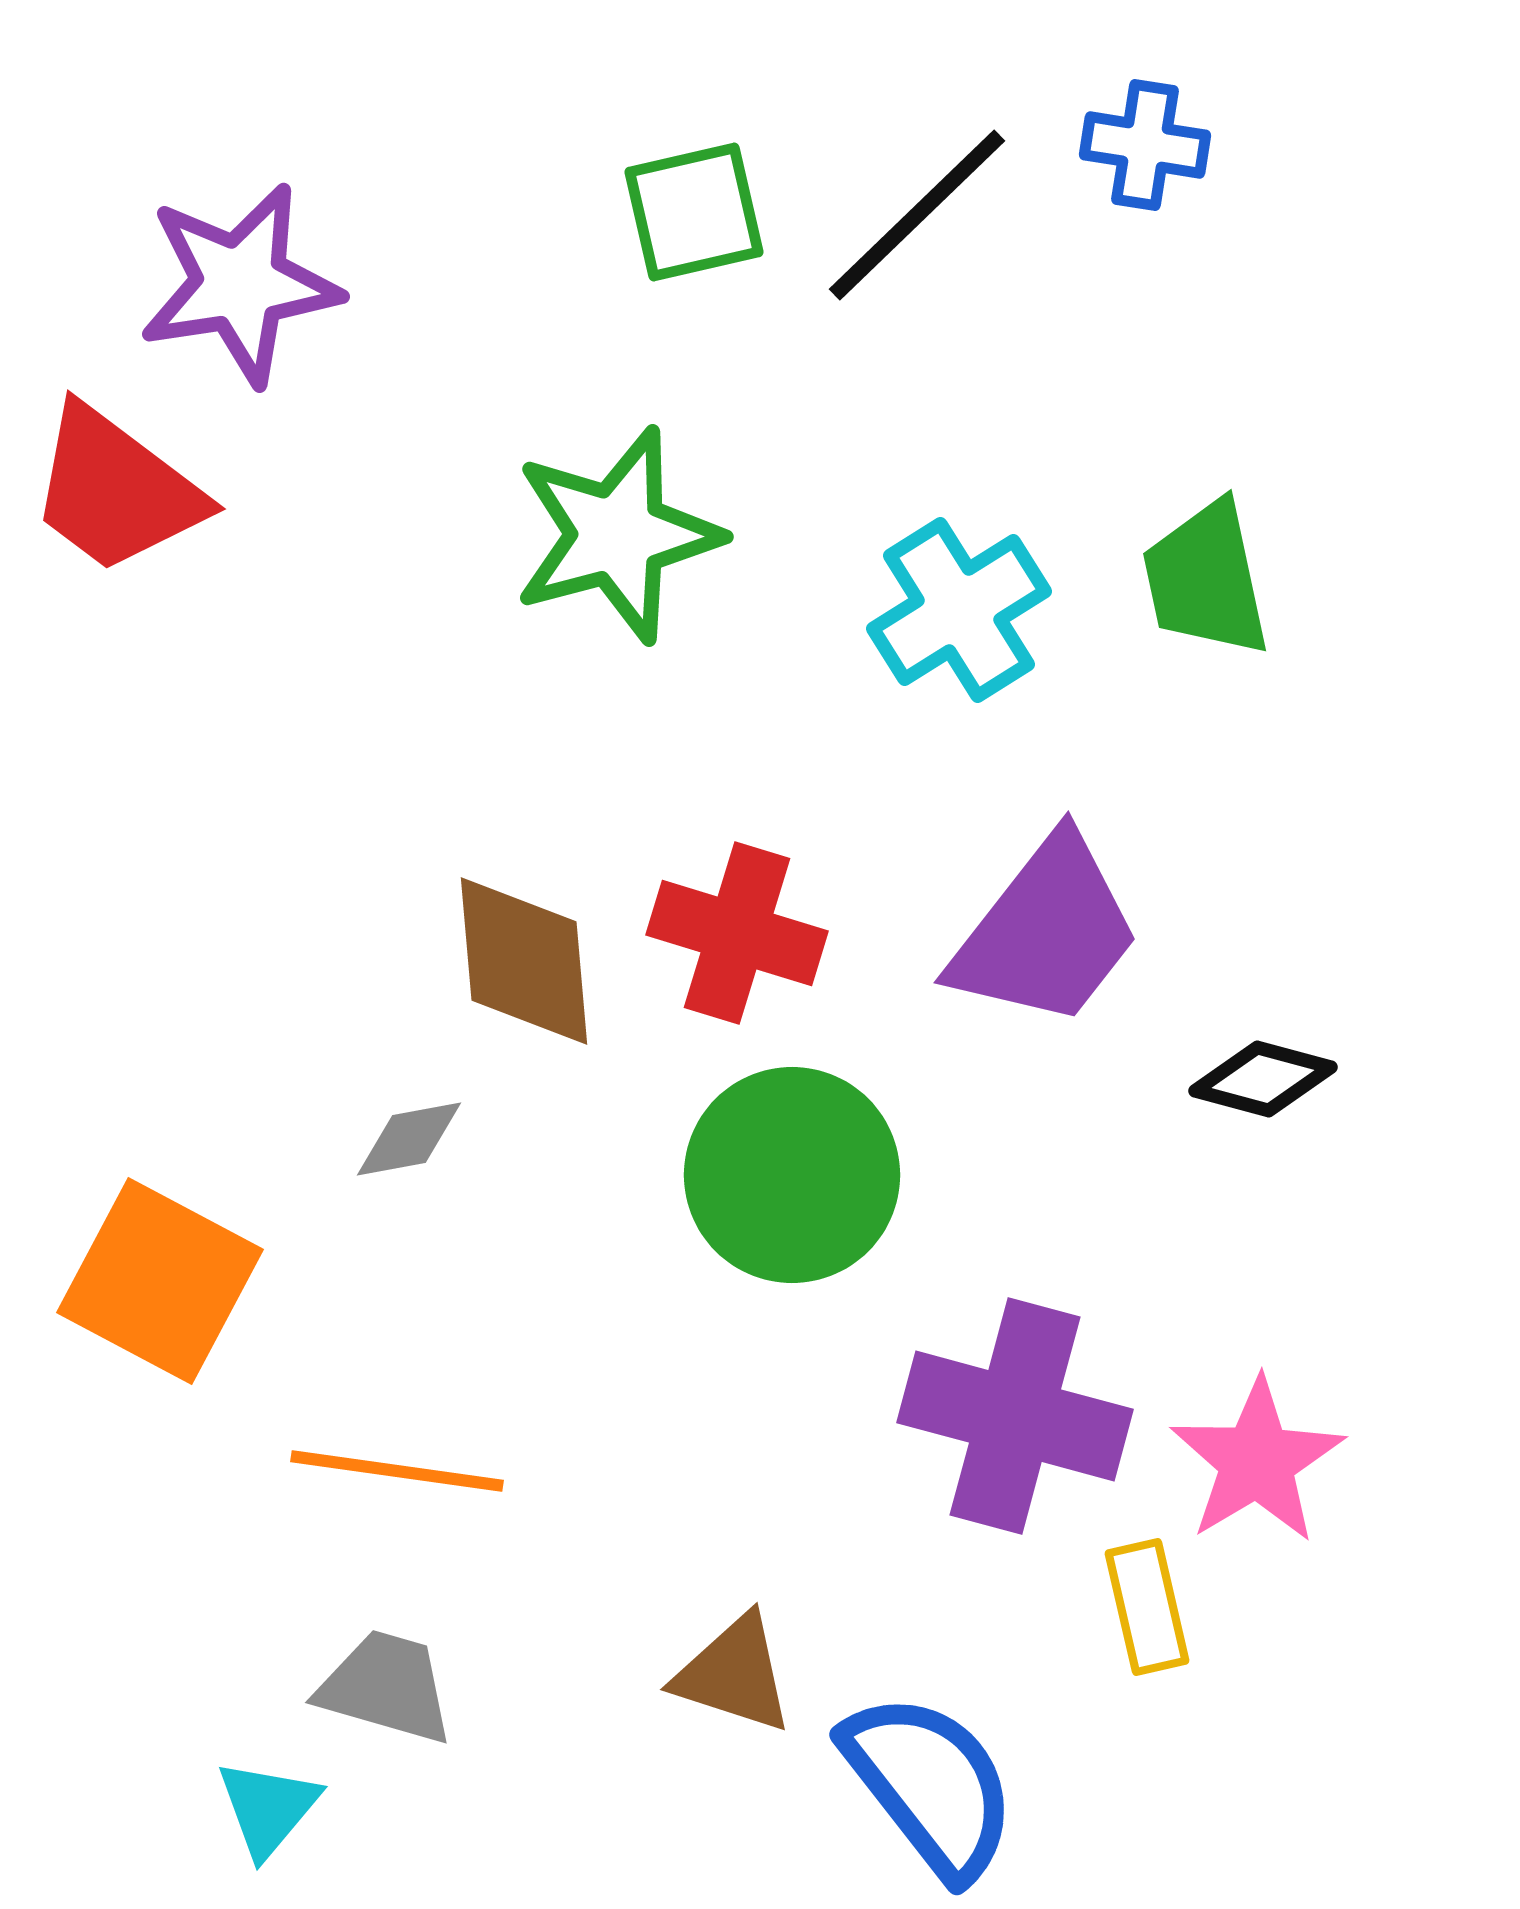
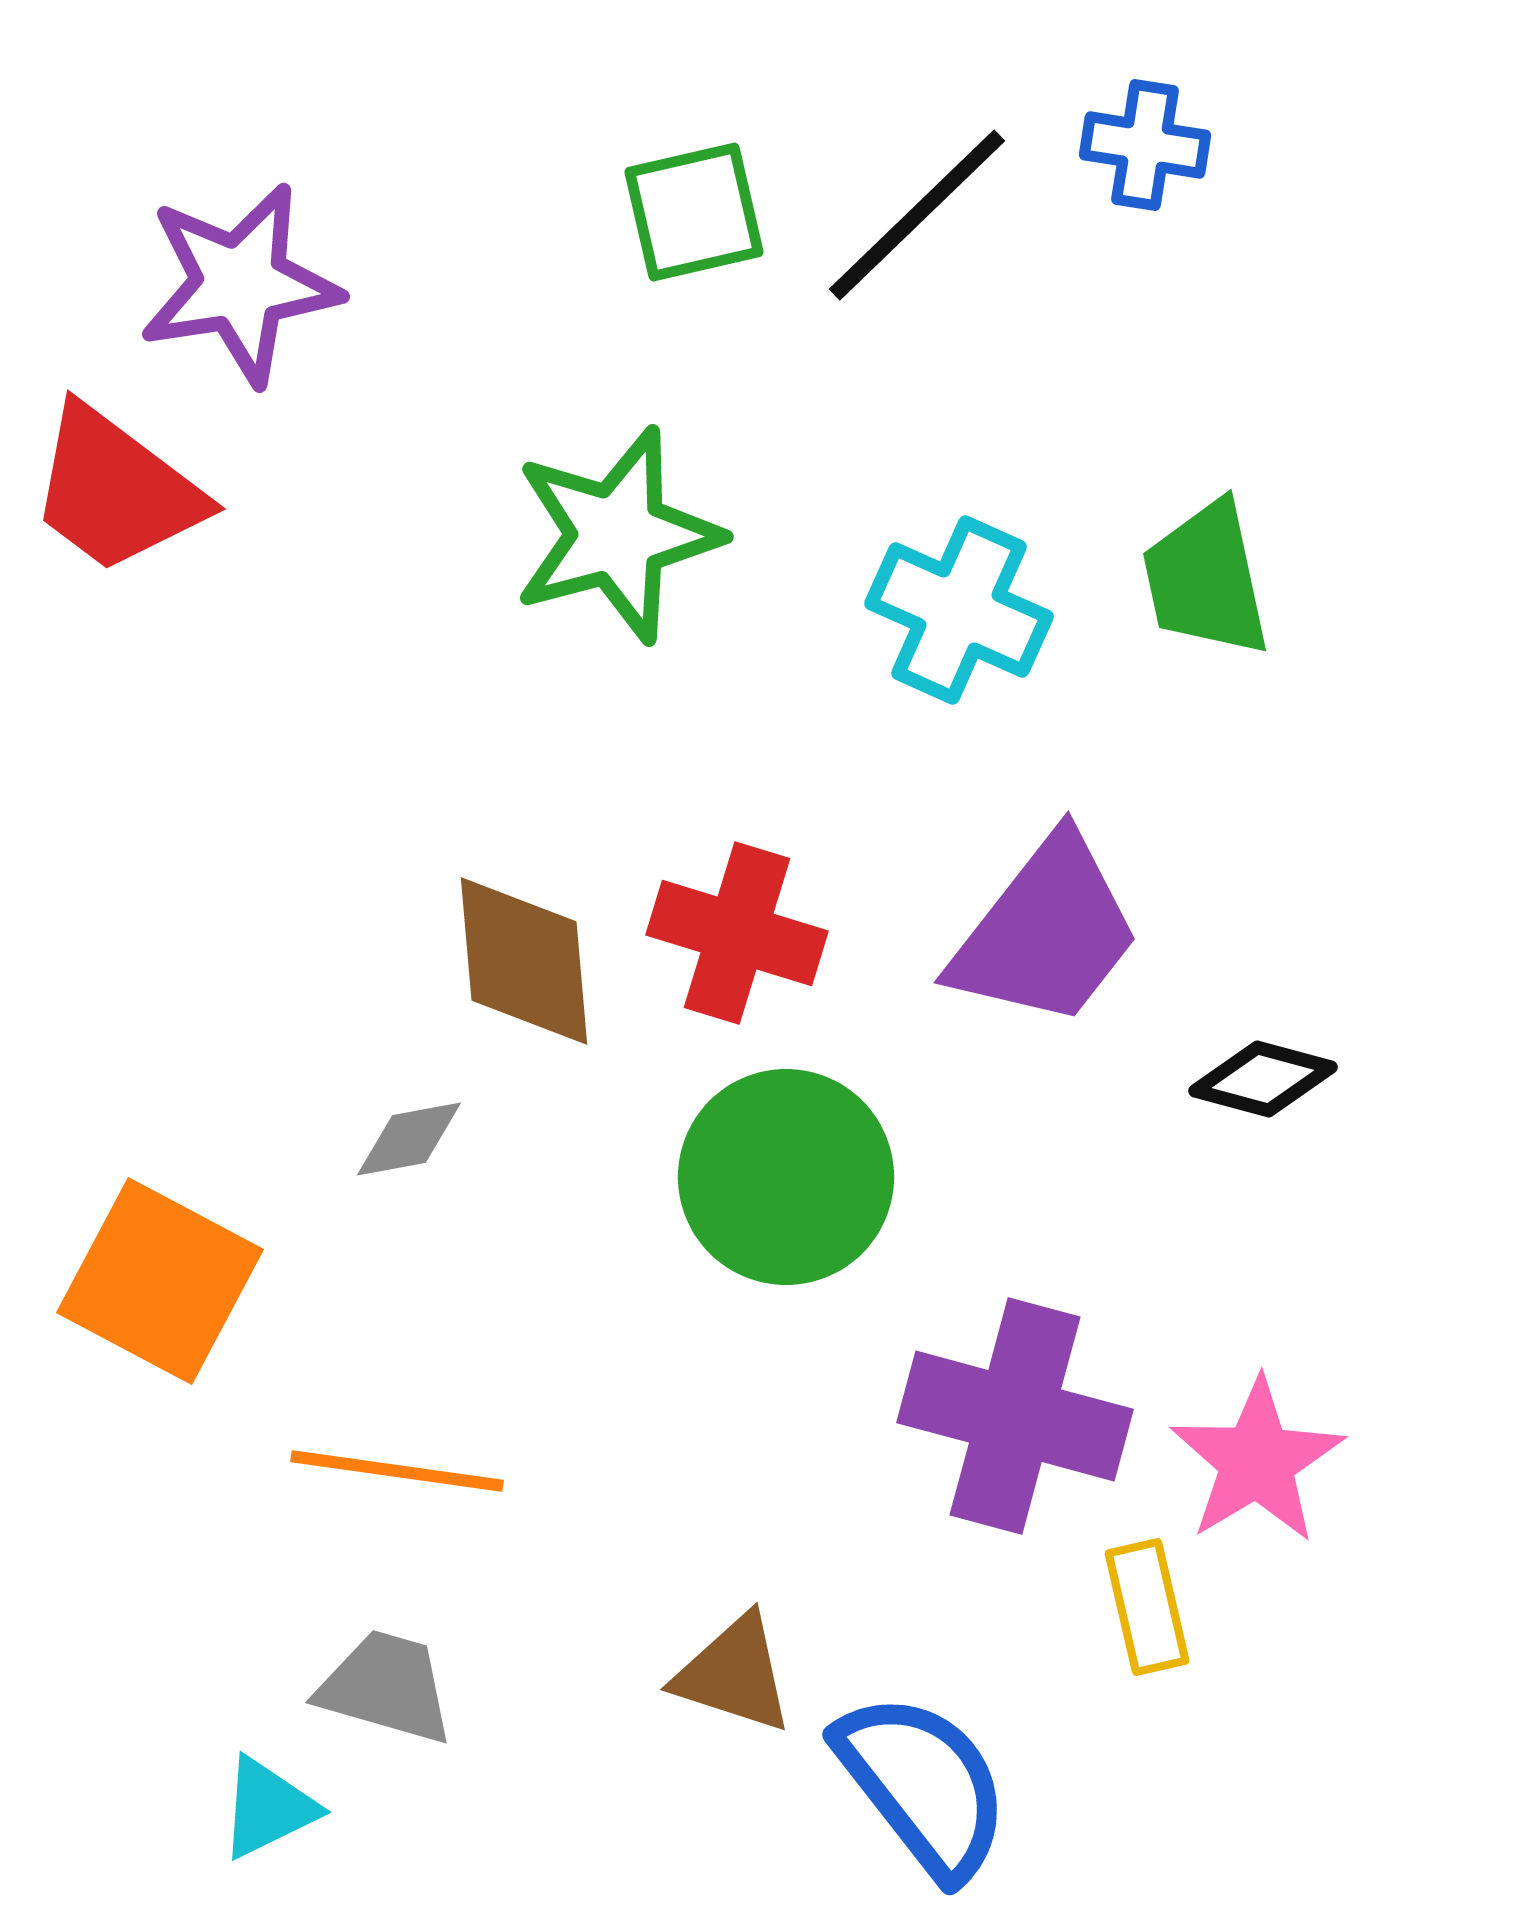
cyan cross: rotated 34 degrees counterclockwise
green circle: moved 6 px left, 2 px down
blue semicircle: moved 7 px left
cyan triangle: rotated 24 degrees clockwise
